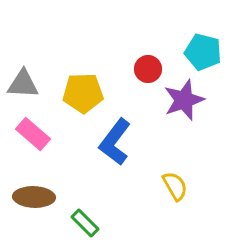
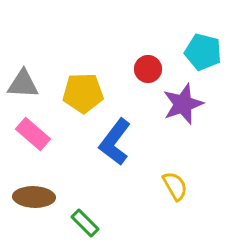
purple star: moved 1 px left, 4 px down
